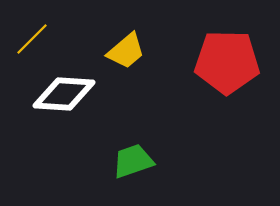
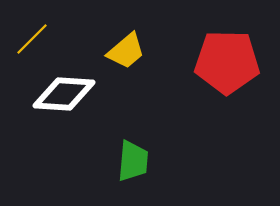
green trapezoid: rotated 114 degrees clockwise
